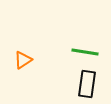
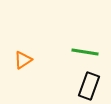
black rectangle: moved 2 px right, 2 px down; rotated 12 degrees clockwise
